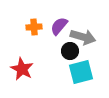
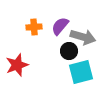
purple semicircle: moved 1 px right
black circle: moved 1 px left
red star: moved 5 px left, 4 px up; rotated 25 degrees clockwise
